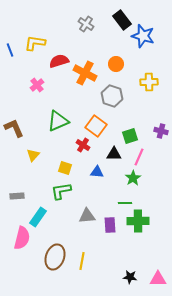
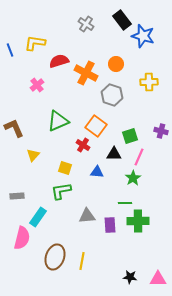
orange cross: moved 1 px right
gray hexagon: moved 1 px up
